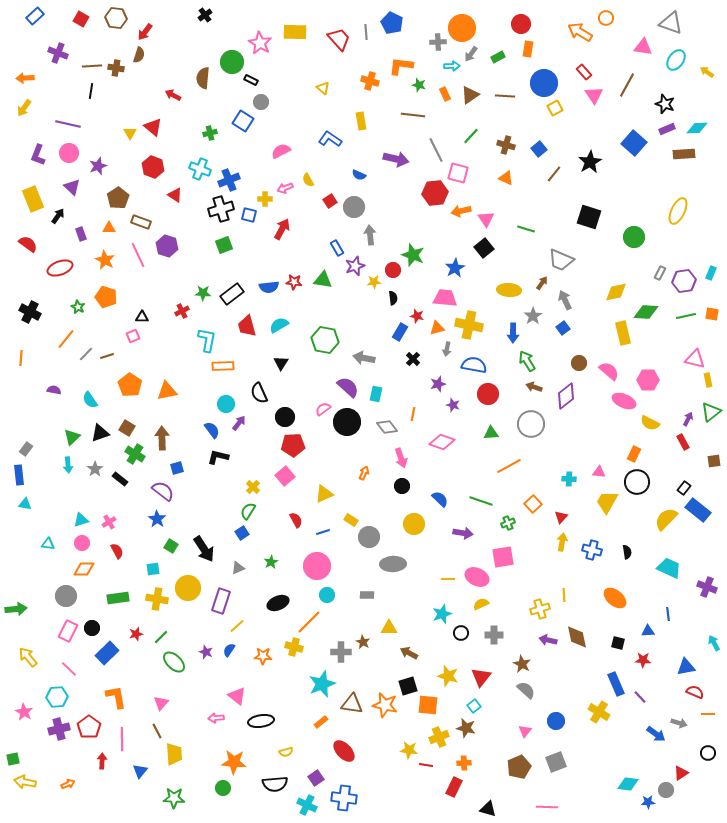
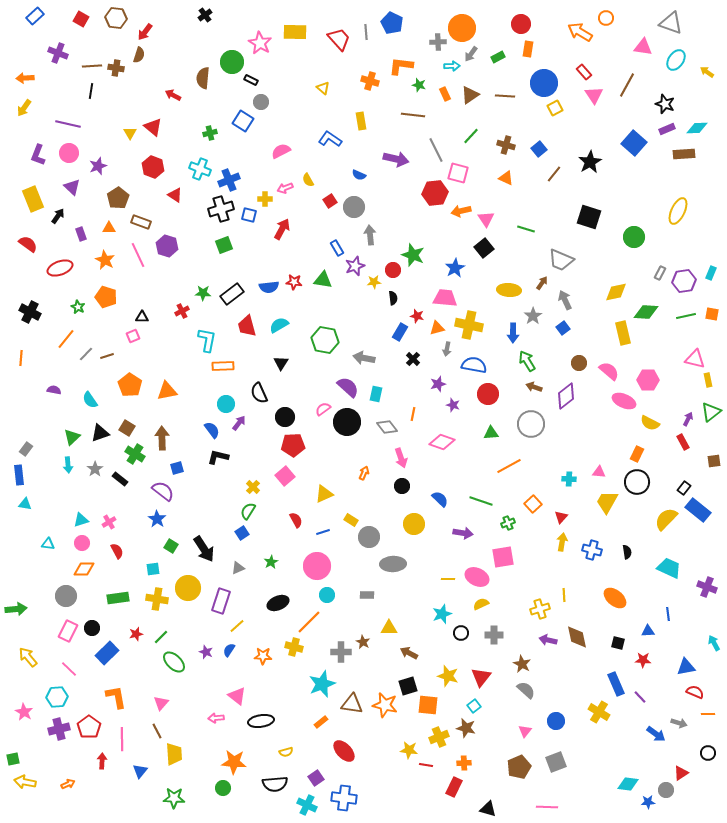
orange rectangle at (634, 454): moved 3 px right
